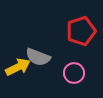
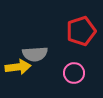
gray semicircle: moved 3 px left, 3 px up; rotated 25 degrees counterclockwise
yellow arrow: rotated 20 degrees clockwise
